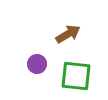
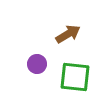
green square: moved 1 px left, 1 px down
